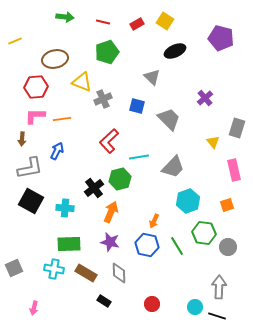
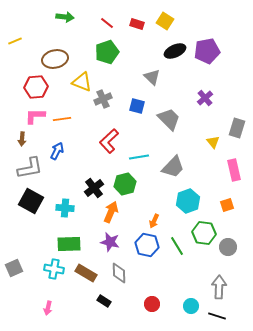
red line at (103, 22): moved 4 px right, 1 px down; rotated 24 degrees clockwise
red rectangle at (137, 24): rotated 48 degrees clockwise
purple pentagon at (221, 38): moved 14 px left, 13 px down; rotated 25 degrees counterclockwise
green hexagon at (120, 179): moved 5 px right, 5 px down
cyan circle at (195, 307): moved 4 px left, 1 px up
pink arrow at (34, 308): moved 14 px right
